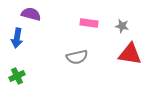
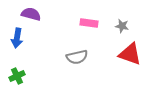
red triangle: rotated 10 degrees clockwise
